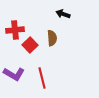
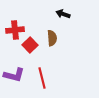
purple L-shape: moved 1 px down; rotated 15 degrees counterclockwise
